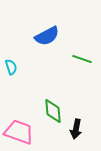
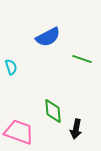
blue semicircle: moved 1 px right, 1 px down
